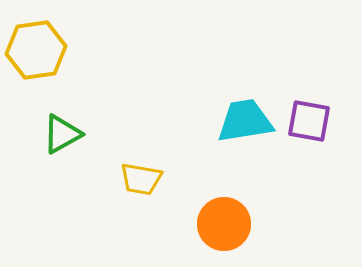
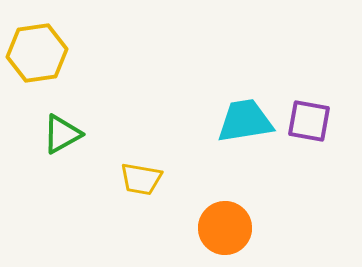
yellow hexagon: moved 1 px right, 3 px down
orange circle: moved 1 px right, 4 px down
